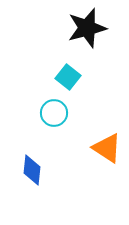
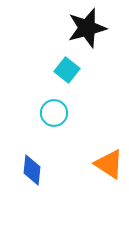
cyan square: moved 1 px left, 7 px up
orange triangle: moved 2 px right, 16 px down
